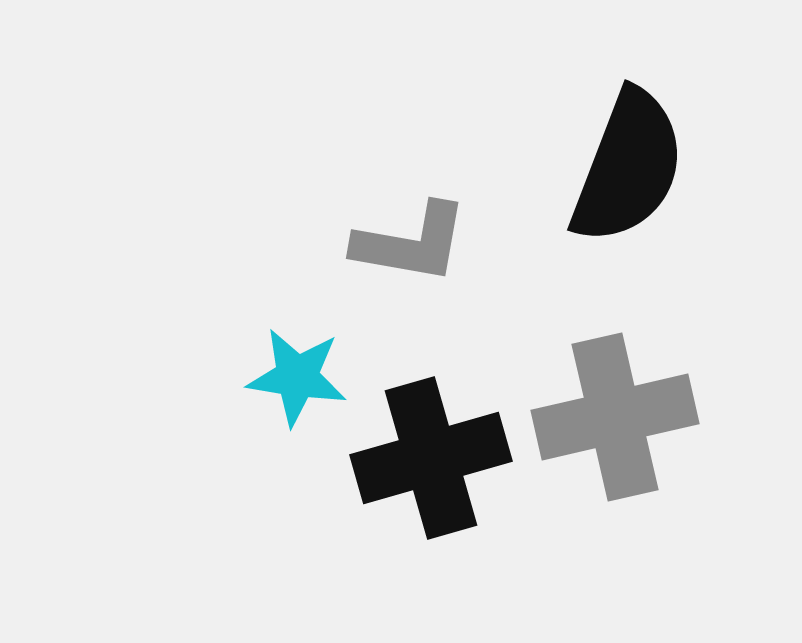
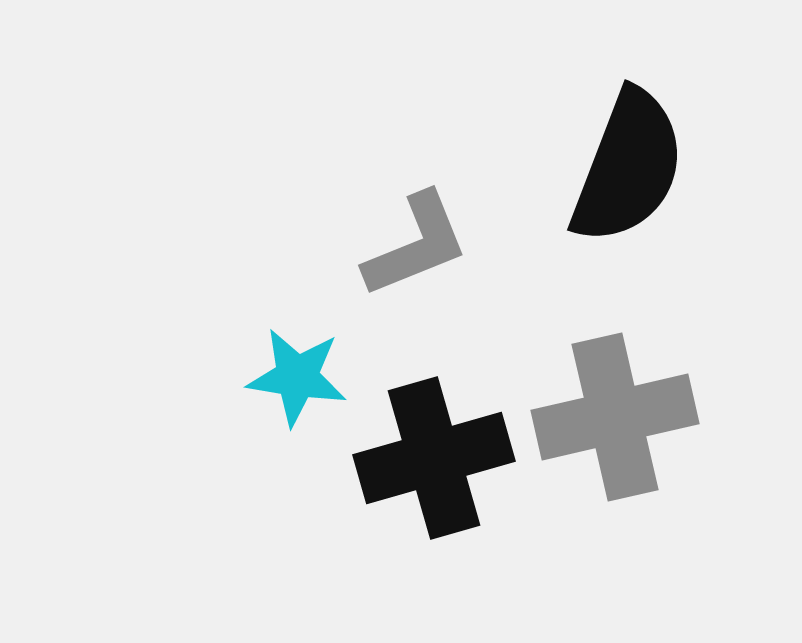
gray L-shape: moved 5 px right, 2 px down; rotated 32 degrees counterclockwise
black cross: moved 3 px right
